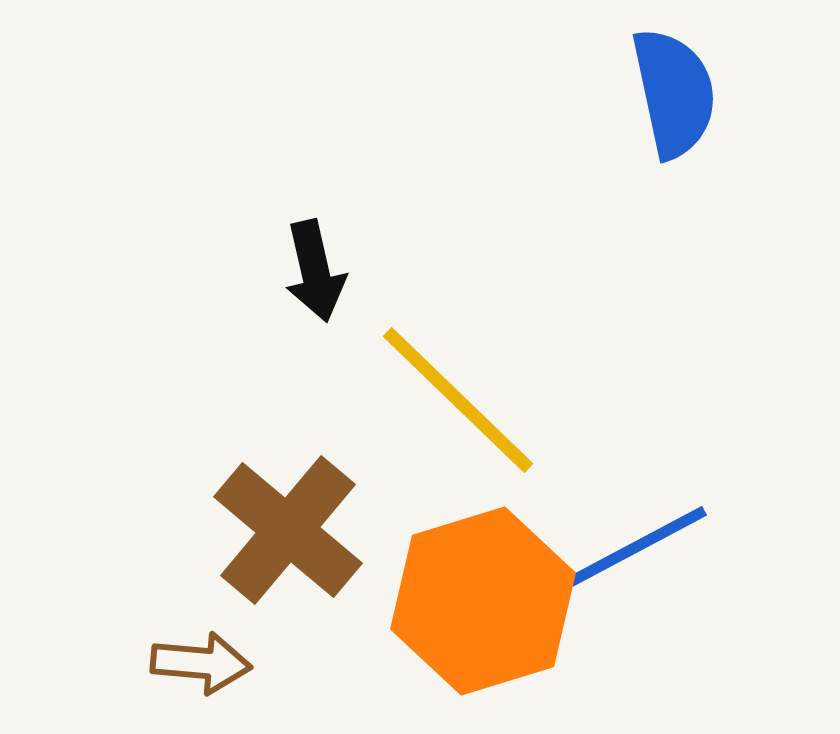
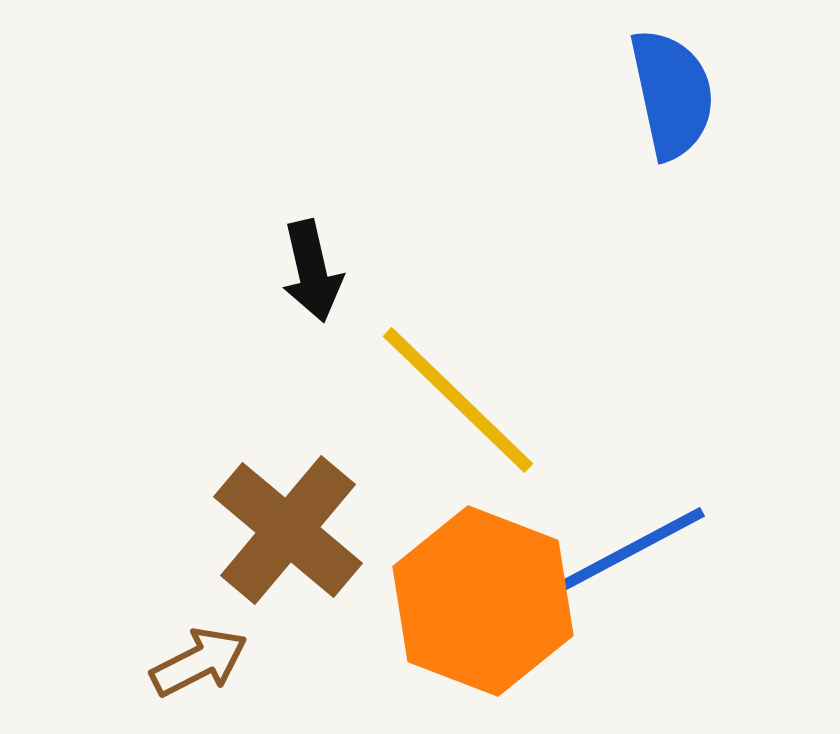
blue semicircle: moved 2 px left, 1 px down
black arrow: moved 3 px left
blue line: moved 2 px left, 1 px down
orange hexagon: rotated 22 degrees counterclockwise
brown arrow: moved 2 px left, 1 px up; rotated 32 degrees counterclockwise
